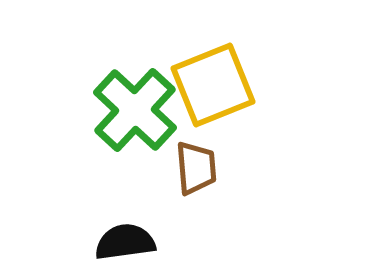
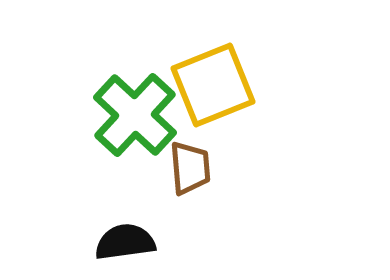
green cross: moved 5 px down
brown trapezoid: moved 6 px left
